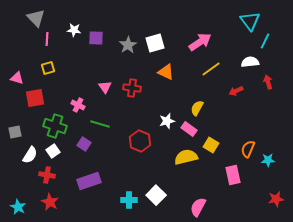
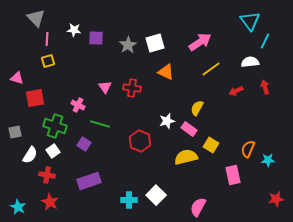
yellow square at (48, 68): moved 7 px up
red arrow at (268, 82): moved 3 px left, 5 px down
